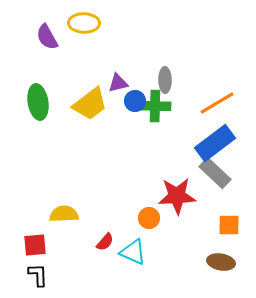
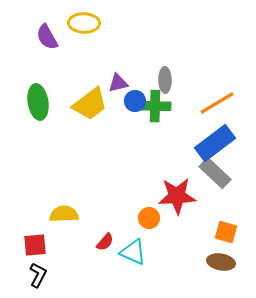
orange square: moved 3 px left, 7 px down; rotated 15 degrees clockwise
black L-shape: rotated 30 degrees clockwise
